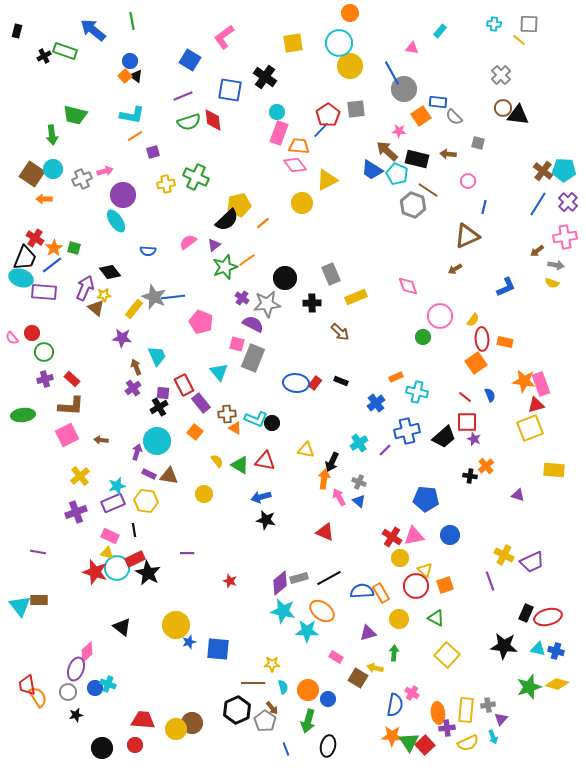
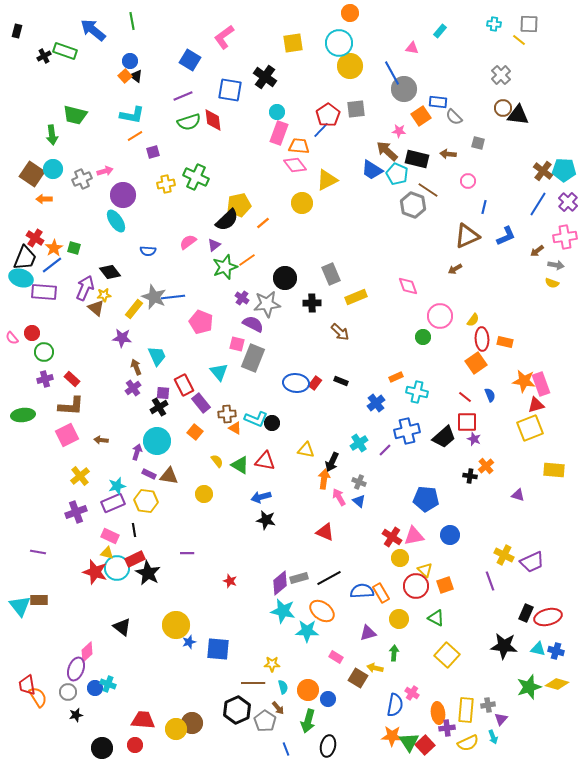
blue L-shape at (506, 287): moved 51 px up
brown arrow at (272, 708): moved 6 px right
